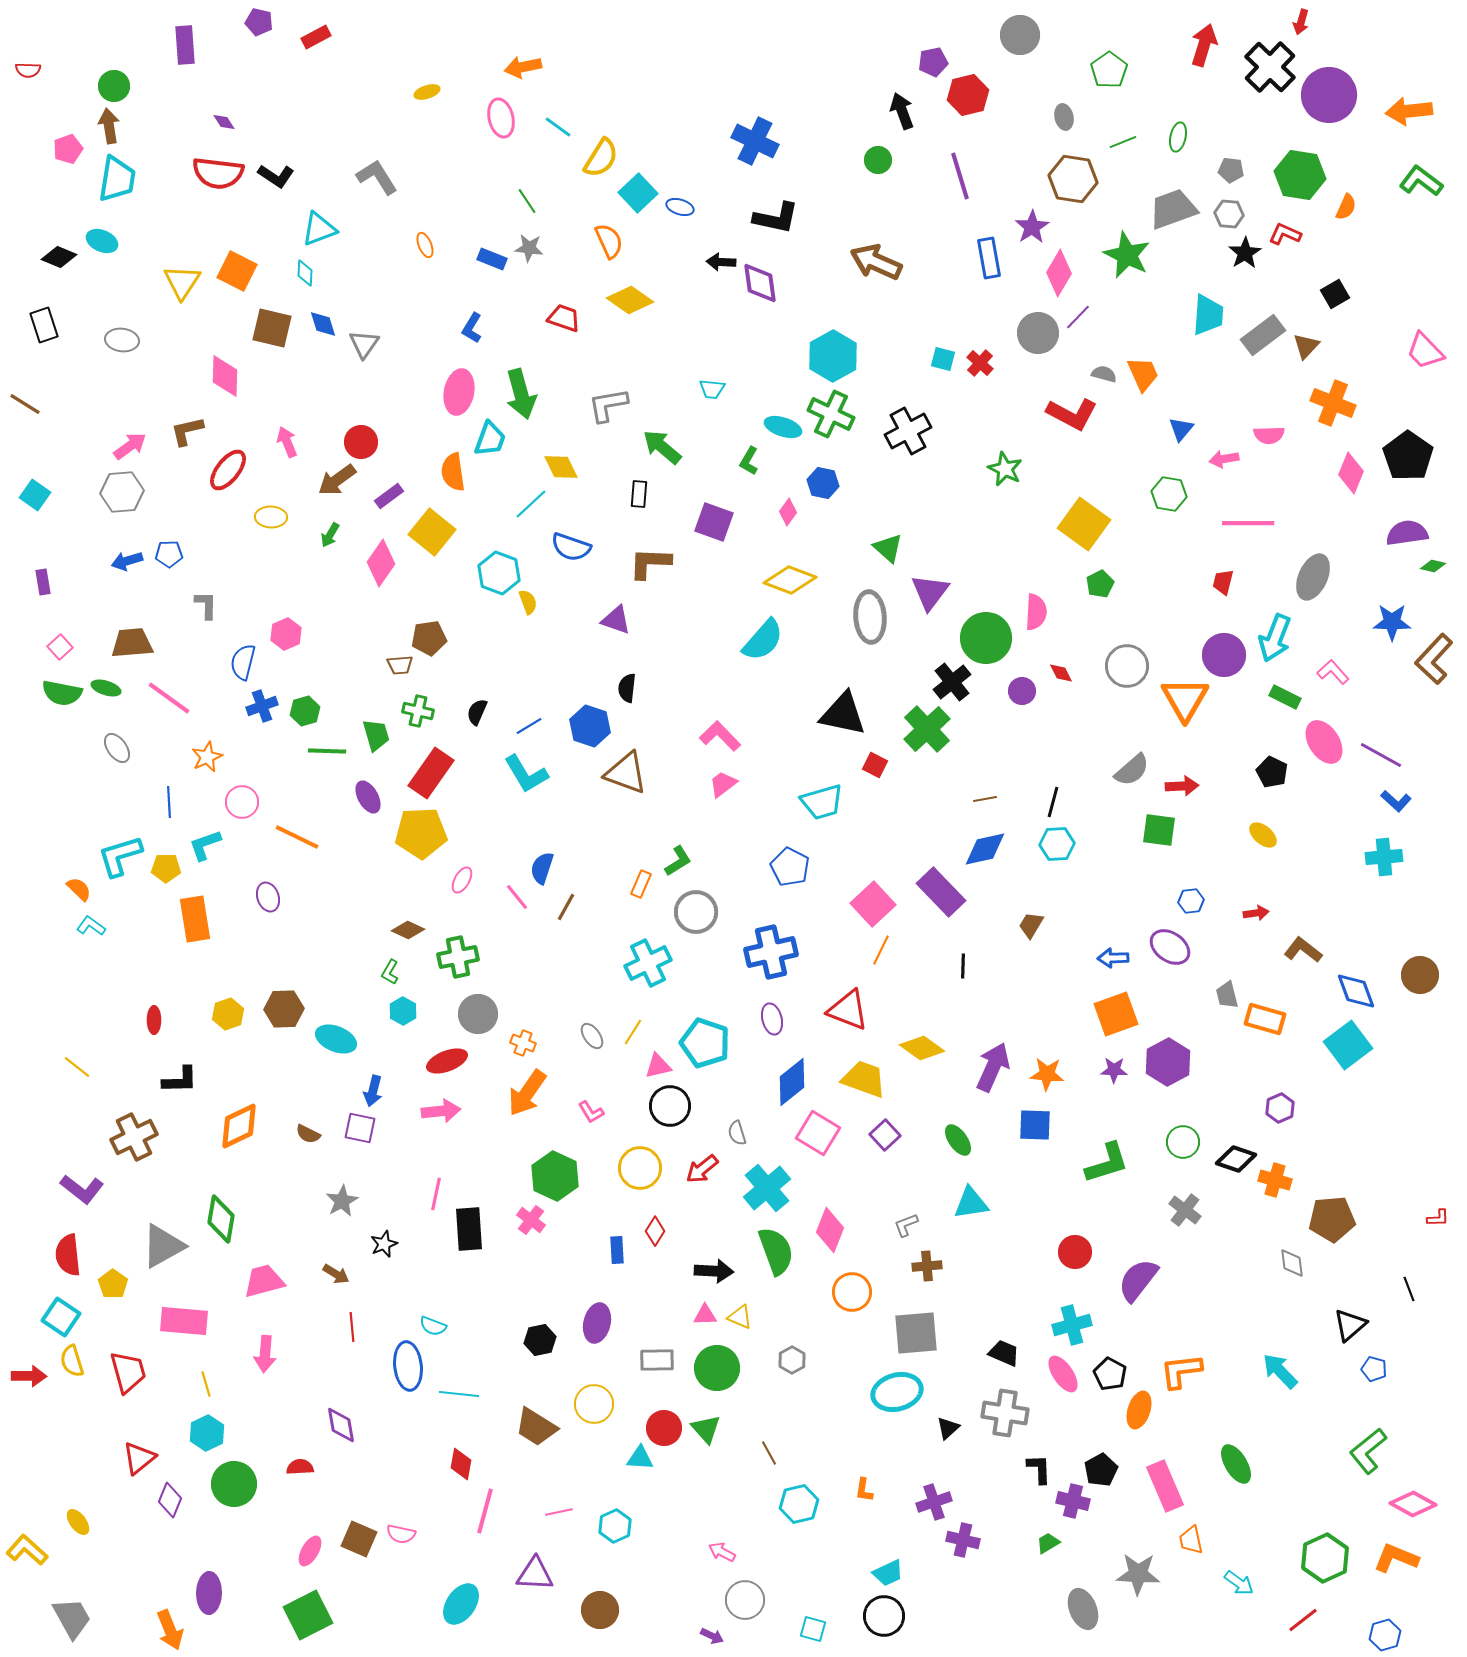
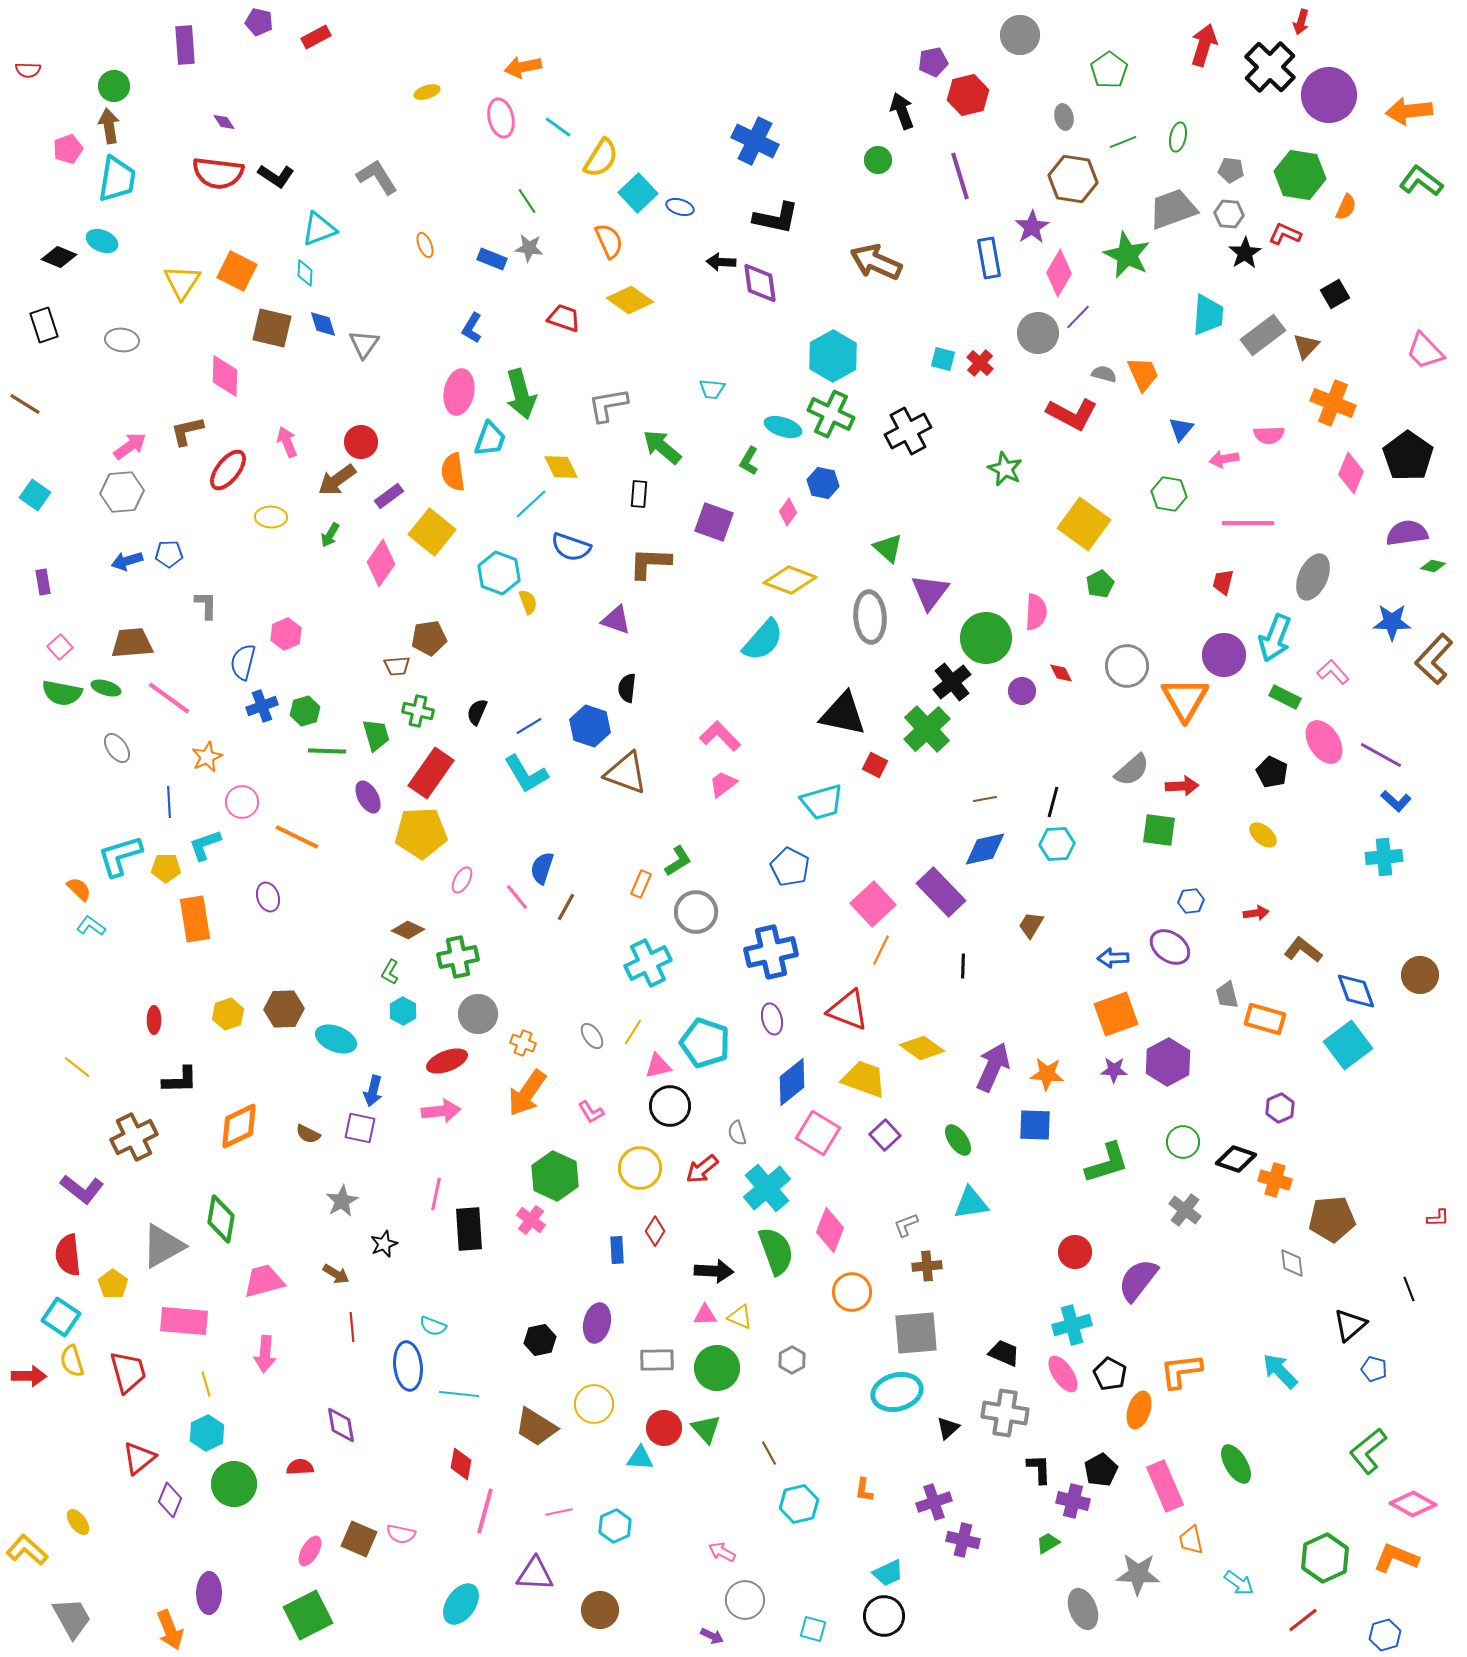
brown trapezoid at (400, 665): moved 3 px left, 1 px down
